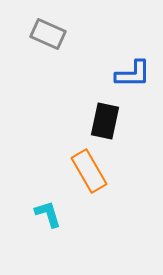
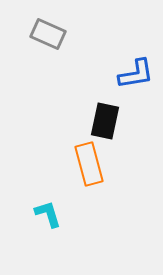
blue L-shape: moved 3 px right; rotated 9 degrees counterclockwise
orange rectangle: moved 7 px up; rotated 15 degrees clockwise
